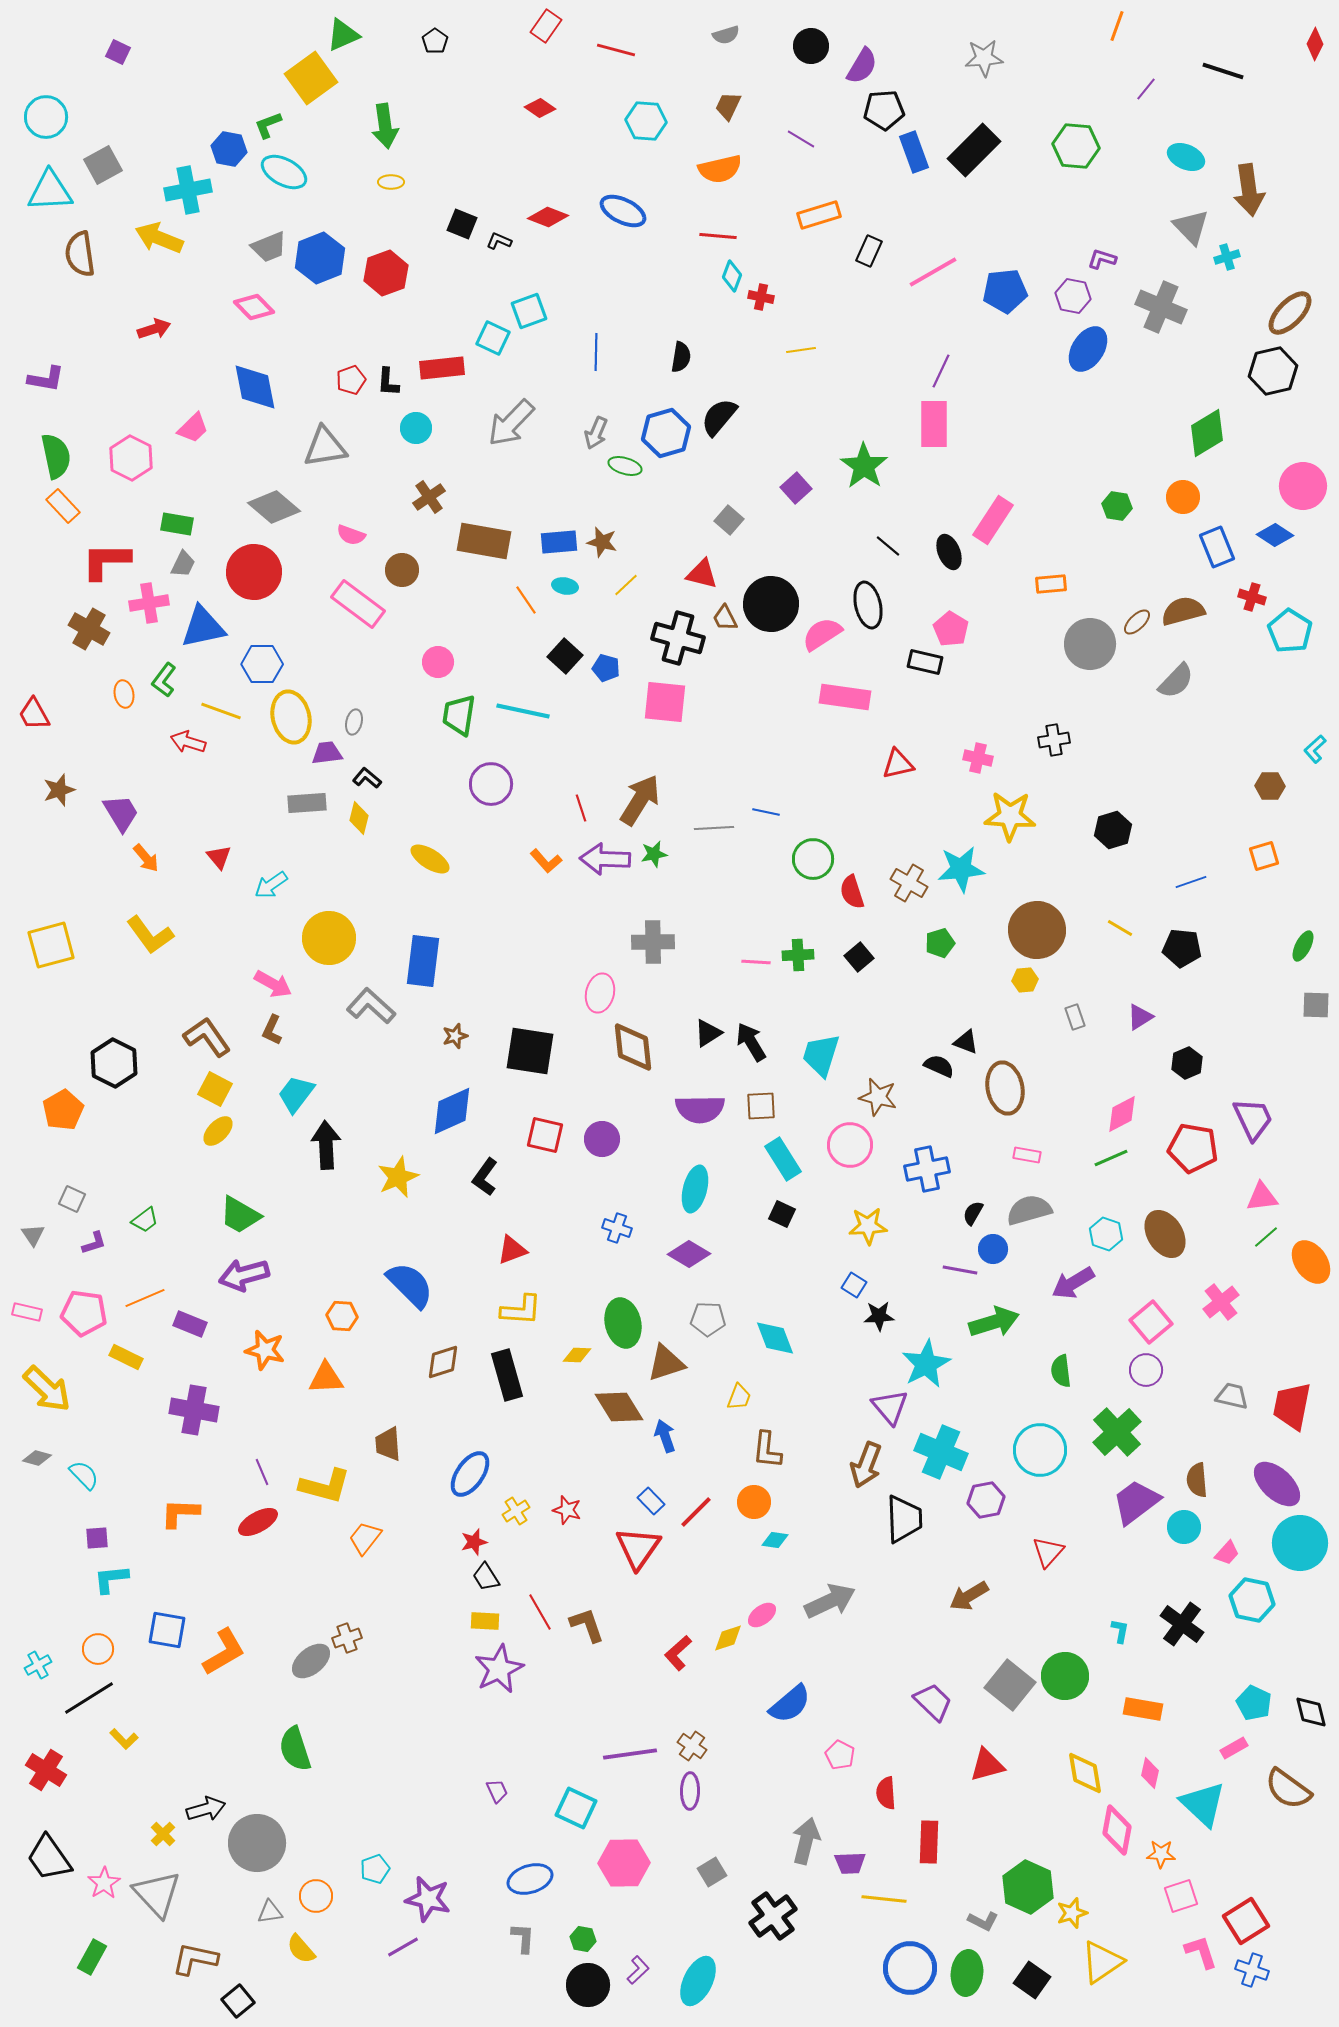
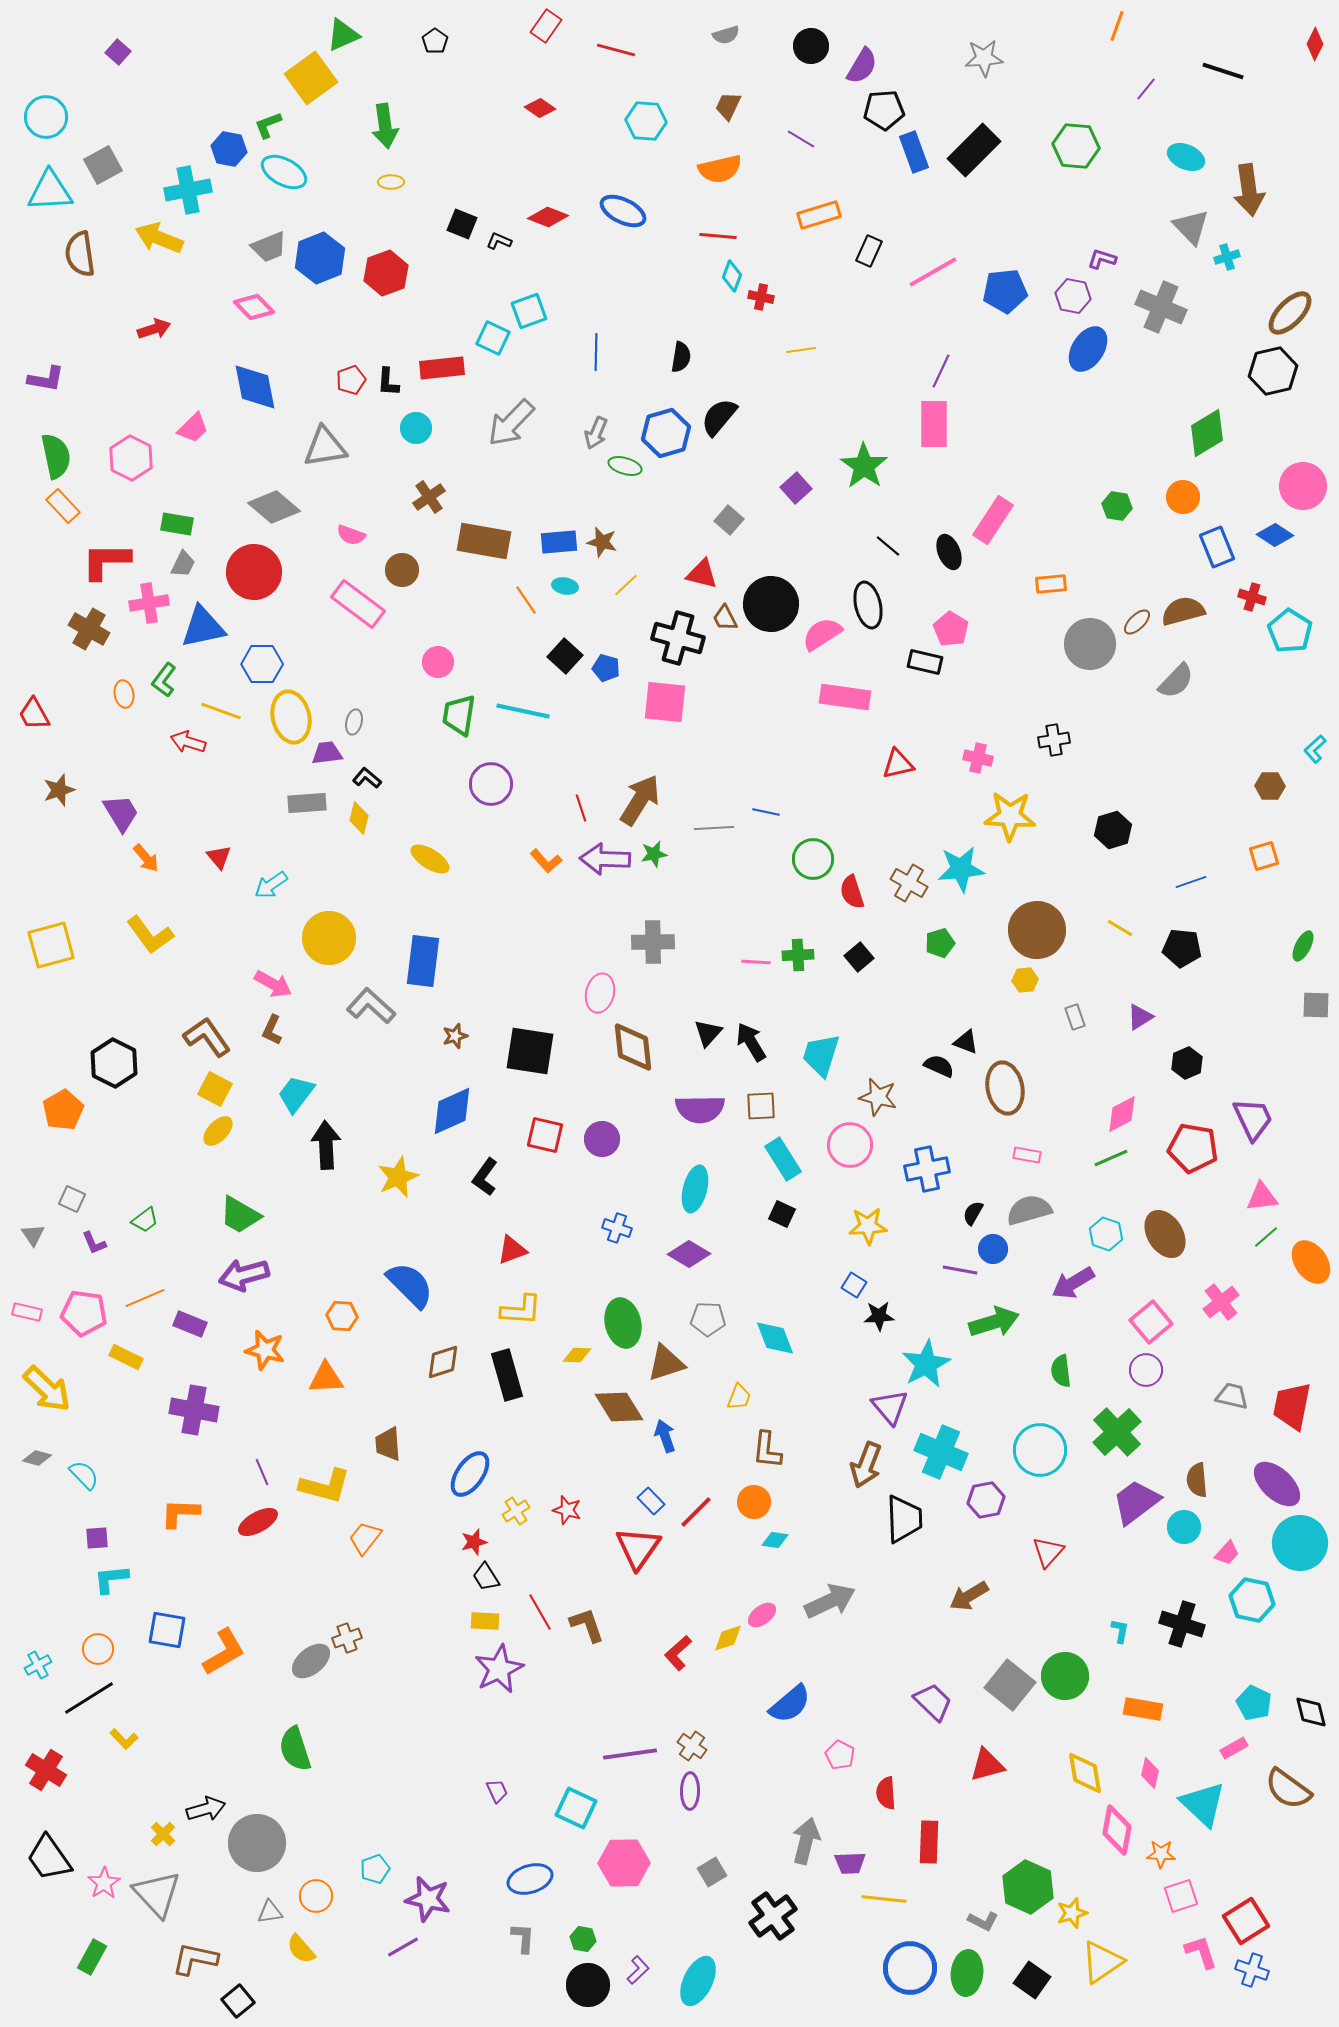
purple square at (118, 52): rotated 15 degrees clockwise
black triangle at (708, 1033): rotated 16 degrees counterclockwise
purple L-shape at (94, 1243): rotated 84 degrees clockwise
black cross at (1182, 1624): rotated 18 degrees counterclockwise
